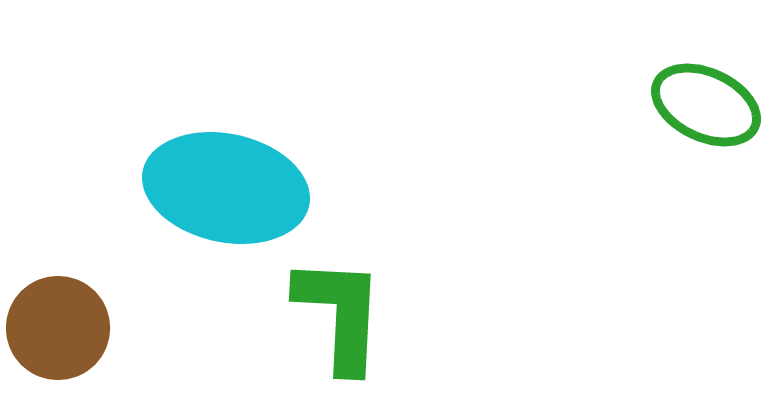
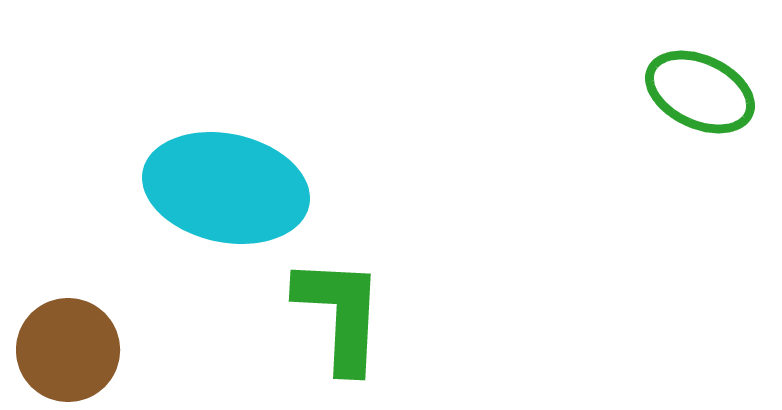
green ellipse: moved 6 px left, 13 px up
brown circle: moved 10 px right, 22 px down
